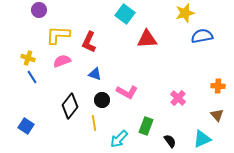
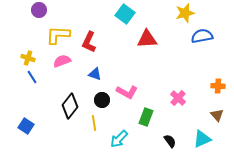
green rectangle: moved 9 px up
